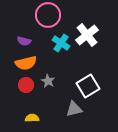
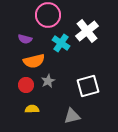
white cross: moved 4 px up
purple semicircle: moved 1 px right, 2 px up
orange semicircle: moved 8 px right, 2 px up
gray star: rotated 16 degrees clockwise
white square: rotated 15 degrees clockwise
gray triangle: moved 2 px left, 7 px down
yellow semicircle: moved 9 px up
